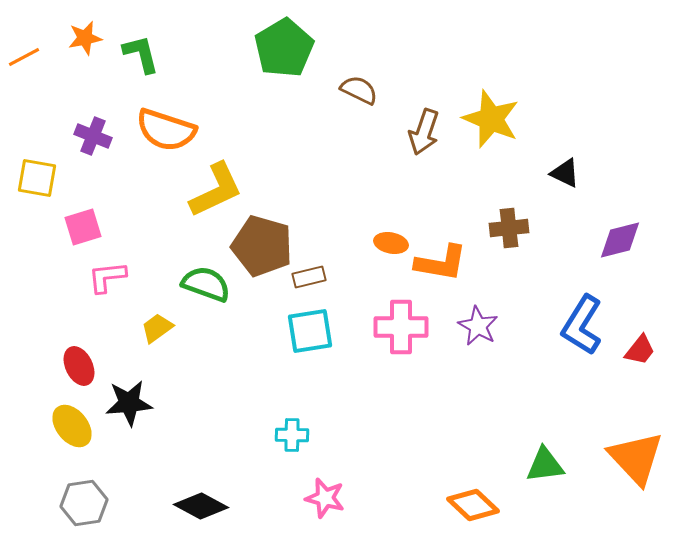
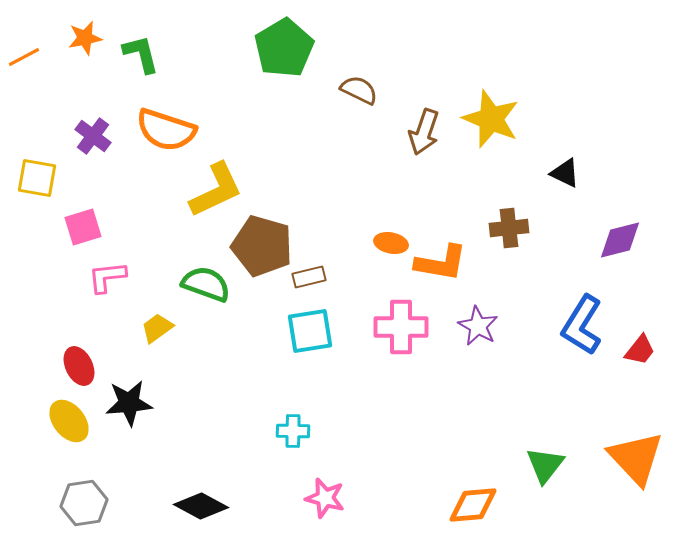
purple cross: rotated 15 degrees clockwise
yellow ellipse: moved 3 px left, 5 px up
cyan cross: moved 1 px right, 4 px up
green triangle: rotated 45 degrees counterclockwise
orange diamond: rotated 48 degrees counterclockwise
